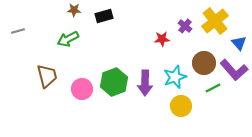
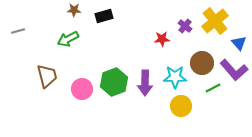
brown circle: moved 2 px left
cyan star: rotated 20 degrees clockwise
